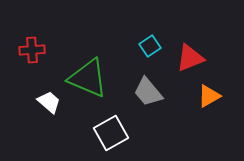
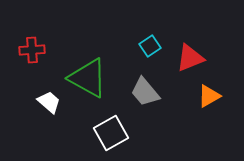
green triangle: rotated 6 degrees clockwise
gray trapezoid: moved 3 px left
